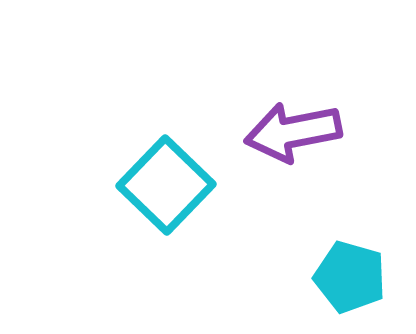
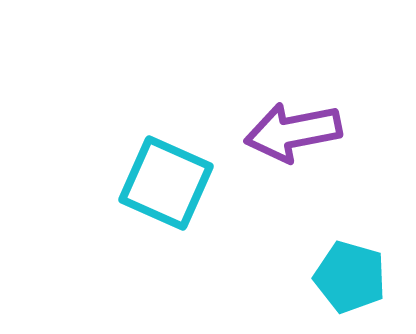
cyan square: moved 2 px up; rotated 20 degrees counterclockwise
